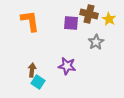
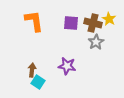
brown cross: moved 4 px right, 9 px down
orange L-shape: moved 4 px right
